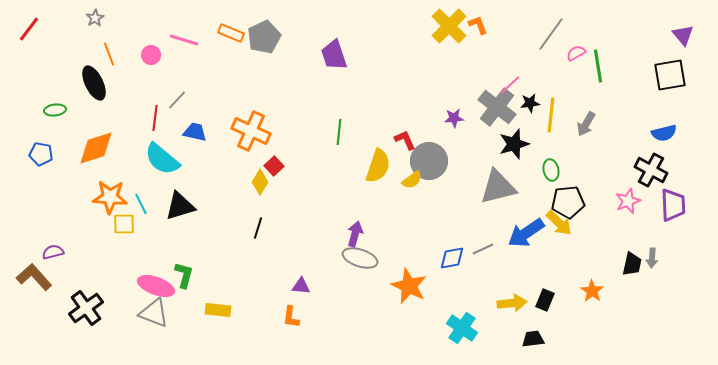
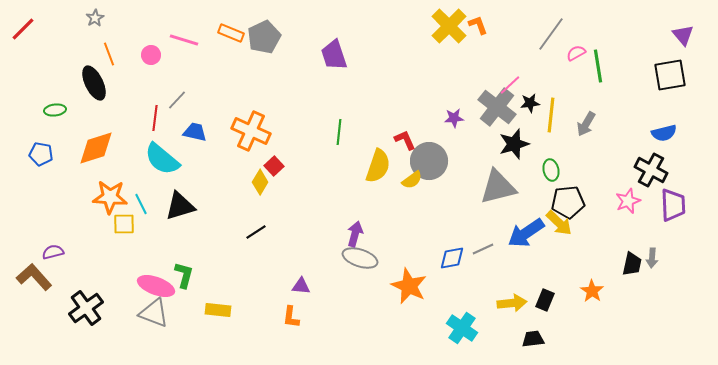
red line at (29, 29): moved 6 px left; rotated 8 degrees clockwise
black line at (258, 228): moved 2 px left, 4 px down; rotated 40 degrees clockwise
